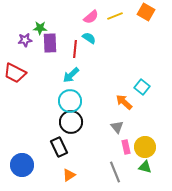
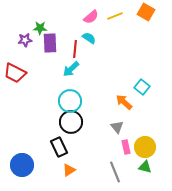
cyan arrow: moved 6 px up
orange triangle: moved 5 px up
